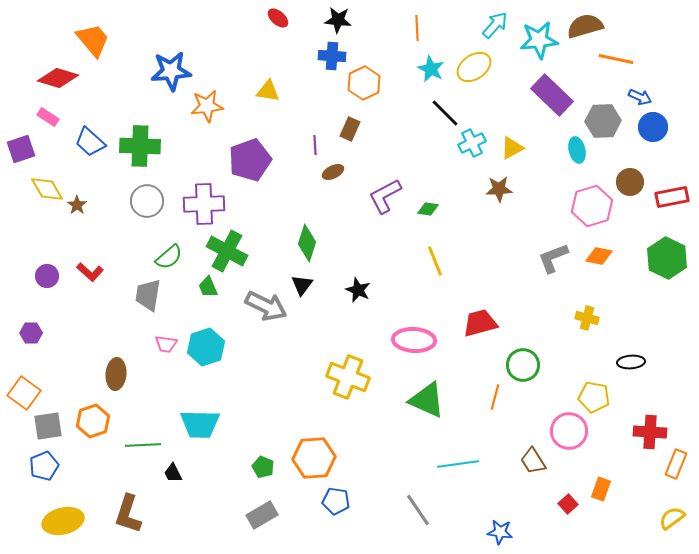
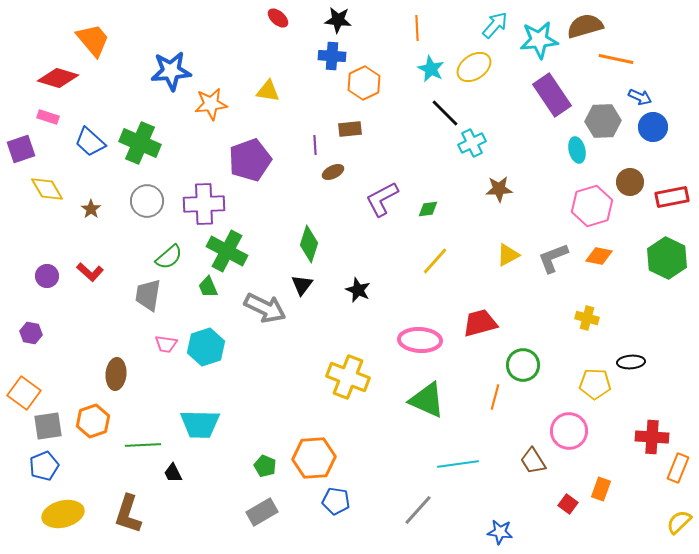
purple rectangle at (552, 95): rotated 12 degrees clockwise
orange star at (207, 106): moved 4 px right, 2 px up
pink rectangle at (48, 117): rotated 15 degrees counterclockwise
brown rectangle at (350, 129): rotated 60 degrees clockwise
green cross at (140, 146): moved 3 px up; rotated 21 degrees clockwise
yellow triangle at (512, 148): moved 4 px left, 107 px down
purple L-shape at (385, 196): moved 3 px left, 3 px down
brown star at (77, 205): moved 14 px right, 4 px down
green diamond at (428, 209): rotated 15 degrees counterclockwise
green diamond at (307, 243): moved 2 px right, 1 px down
yellow line at (435, 261): rotated 64 degrees clockwise
gray arrow at (266, 306): moved 1 px left, 2 px down
purple hexagon at (31, 333): rotated 10 degrees clockwise
pink ellipse at (414, 340): moved 6 px right
yellow pentagon at (594, 397): moved 1 px right, 13 px up; rotated 8 degrees counterclockwise
red cross at (650, 432): moved 2 px right, 5 px down
orange rectangle at (676, 464): moved 2 px right, 4 px down
green pentagon at (263, 467): moved 2 px right, 1 px up
red square at (568, 504): rotated 12 degrees counterclockwise
gray line at (418, 510): rotated 76 degrees clockwise
gray rectangle at (262, 515): moved 3 px up
yellow semicircle at (672, 518): moved 7 px right, 4 px down; rotated 8 degrees counterclockwise
yellow ellipse at (63, 521): moved 7 px up
